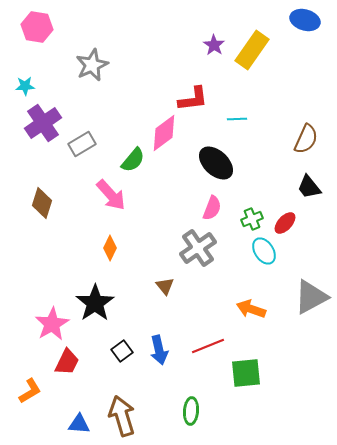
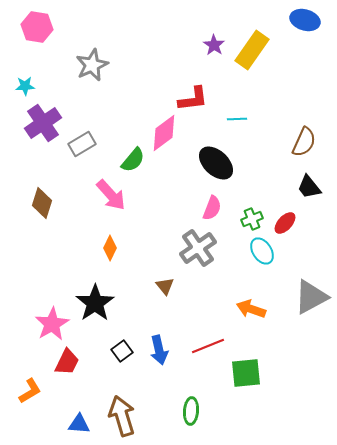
brown semicircle: moved 2 px left, 3 px down
cyan ellipse: moved 2 px left
